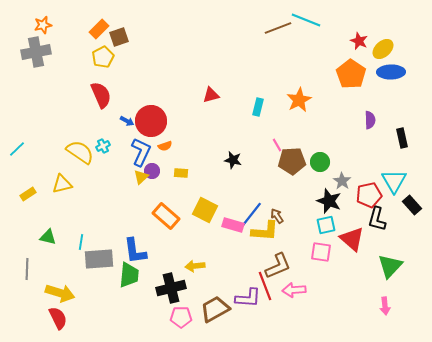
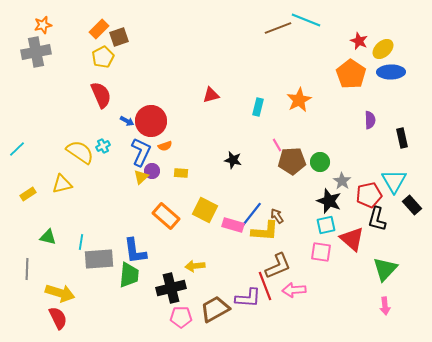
green triangle at (390, 266): moved 5 px left, 3 px down
